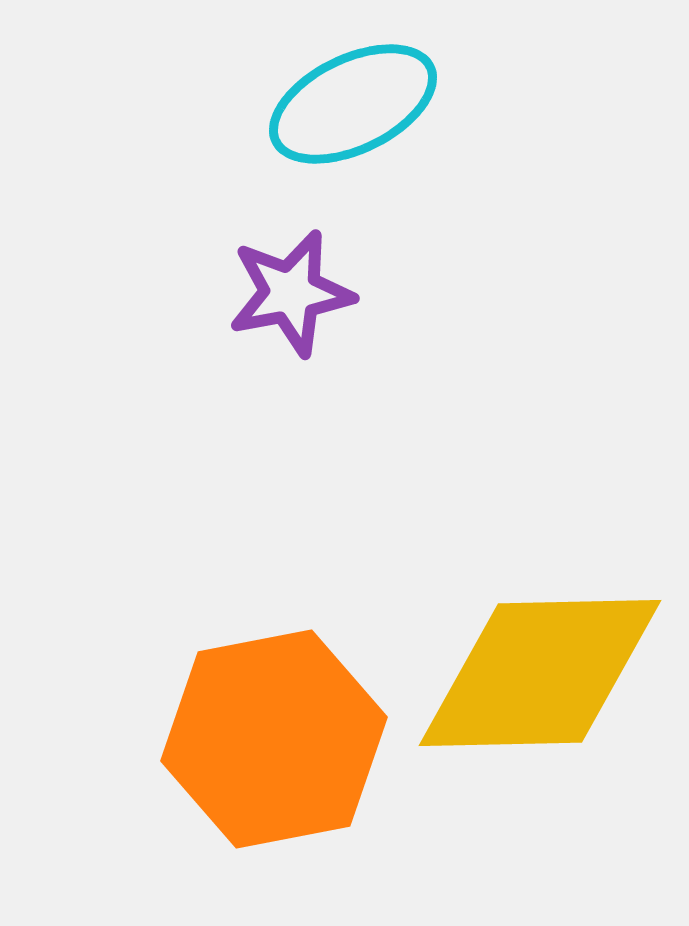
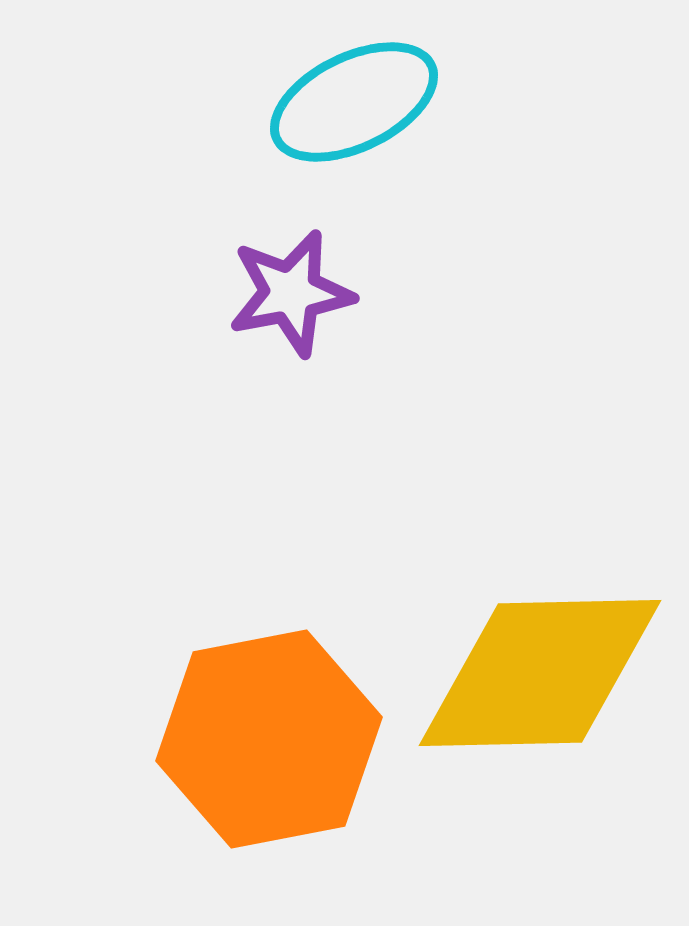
cyan ellipse: moved 1 px right, 2 px up
orange hexagon: moved 5 px left
